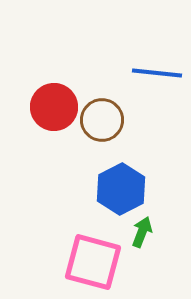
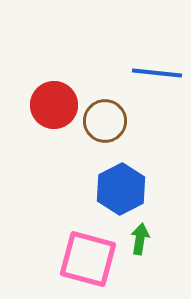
red circle: moved 2 px up
brown circle: moved 3 px right, 1 px down
green arrow: moved 2 px left, 7 px down; rotated 12 degrees counterclockwise
pink square: moved 5 px left, 3 px up
